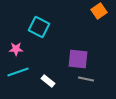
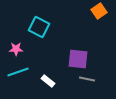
gray line: moved 1 px right
